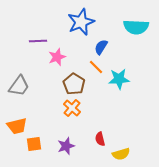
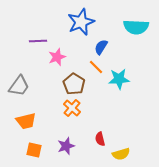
orange trapezoid: moved 9 px right, 5 px up
orange square: moved 6 px down; rotated 21 degrees clockwise
